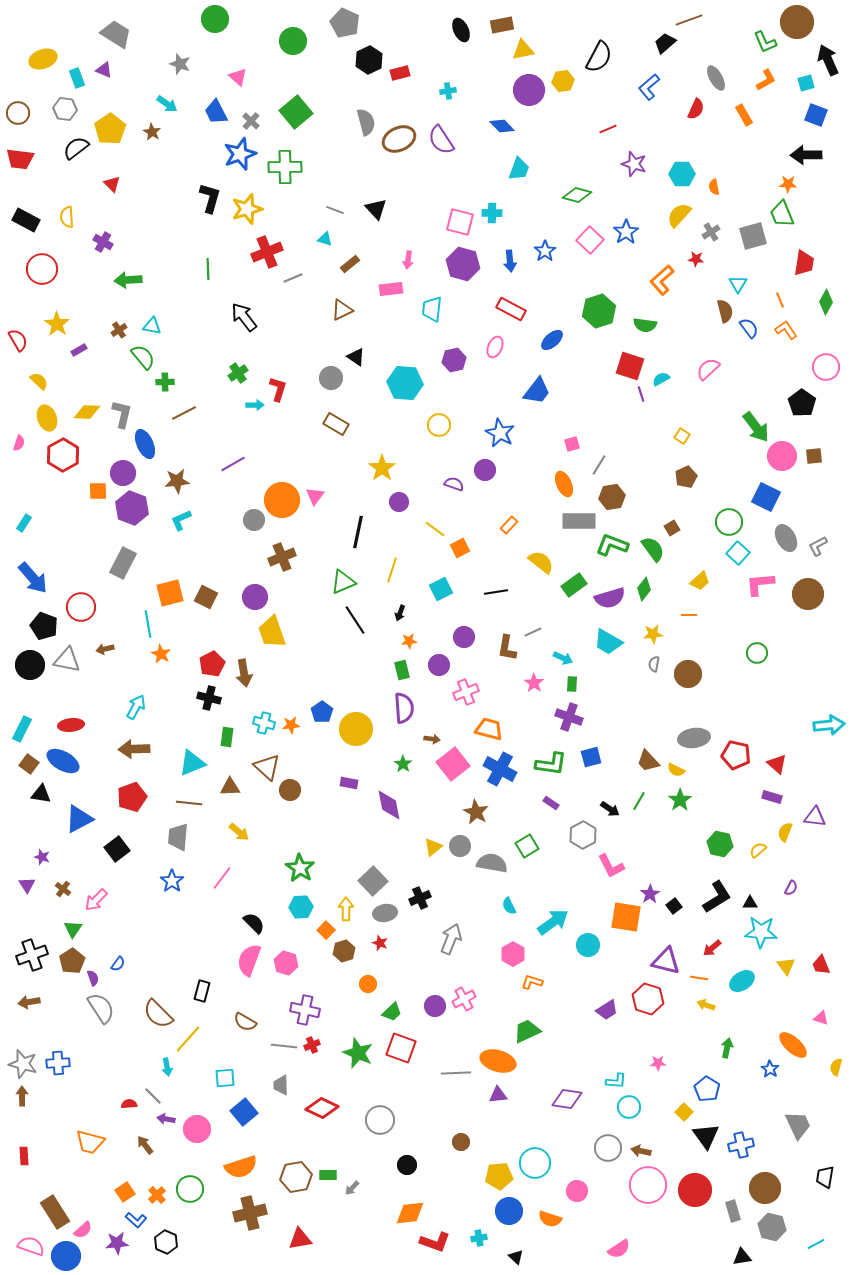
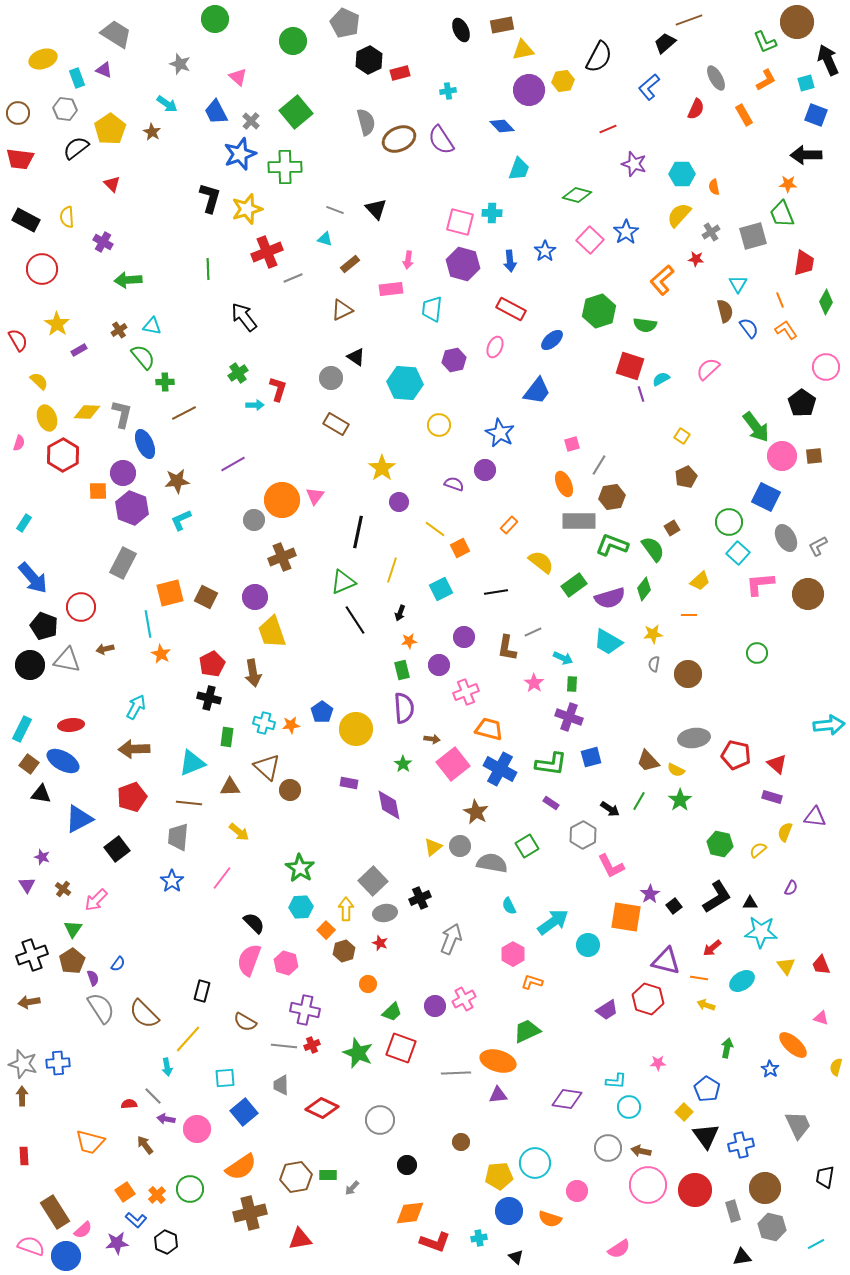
brown arrow at (244, 673): moved 9 px right
brown semicircle at (158, 1014): moved 14 px left
orange semicircle at (241, 1167): rotated 16 degrees counterclockwise
